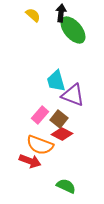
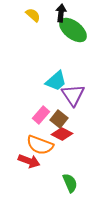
green ellipse: rotated 12 degrees counterclockwise
cyan trapezoid: rotated 115 degrees counterclockwise
purple triangle: rotated 35 degrees clockwise
pink rectangle: moved 1 px right
red arrow: moved 1 px left
green semicircle: moved 4 px right, 3 px up; rotated 42 degrees clockwise
